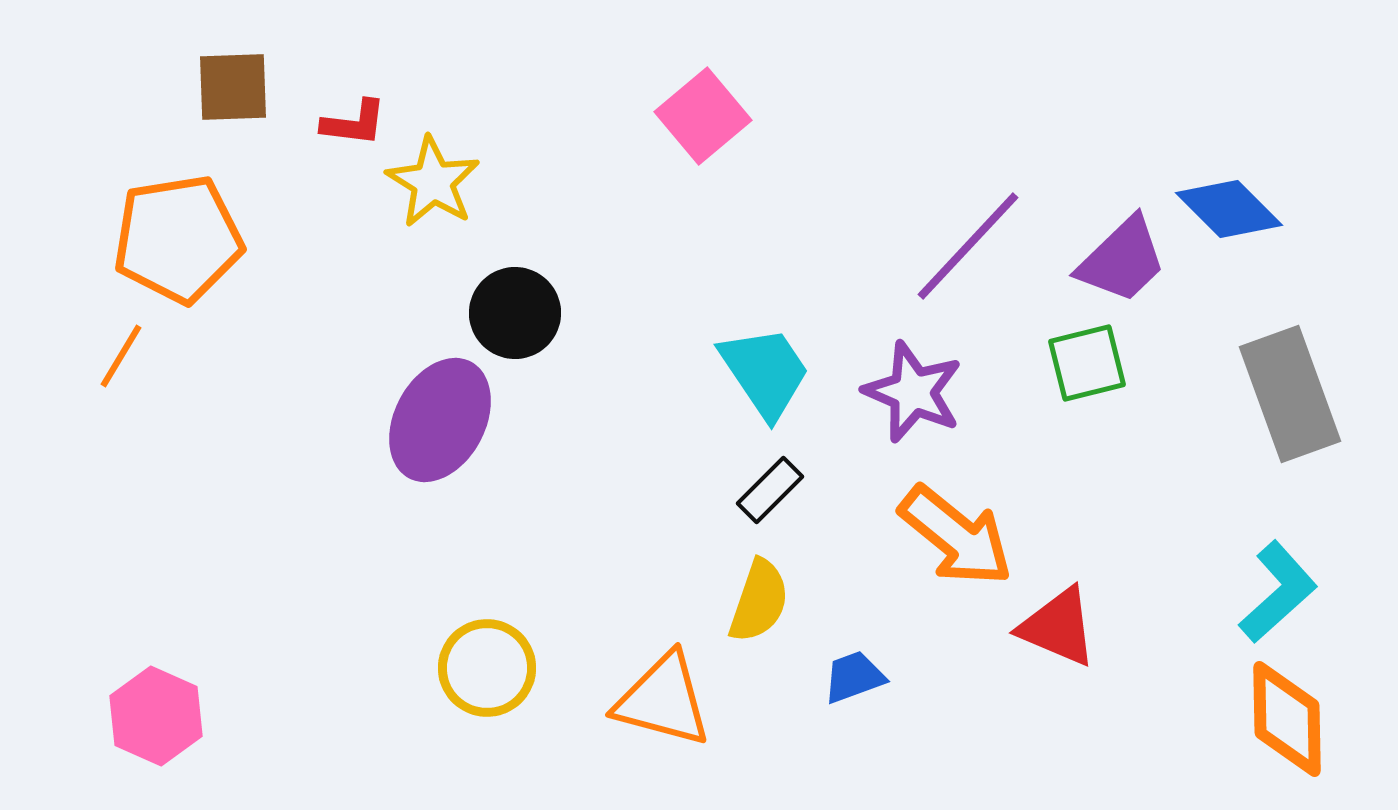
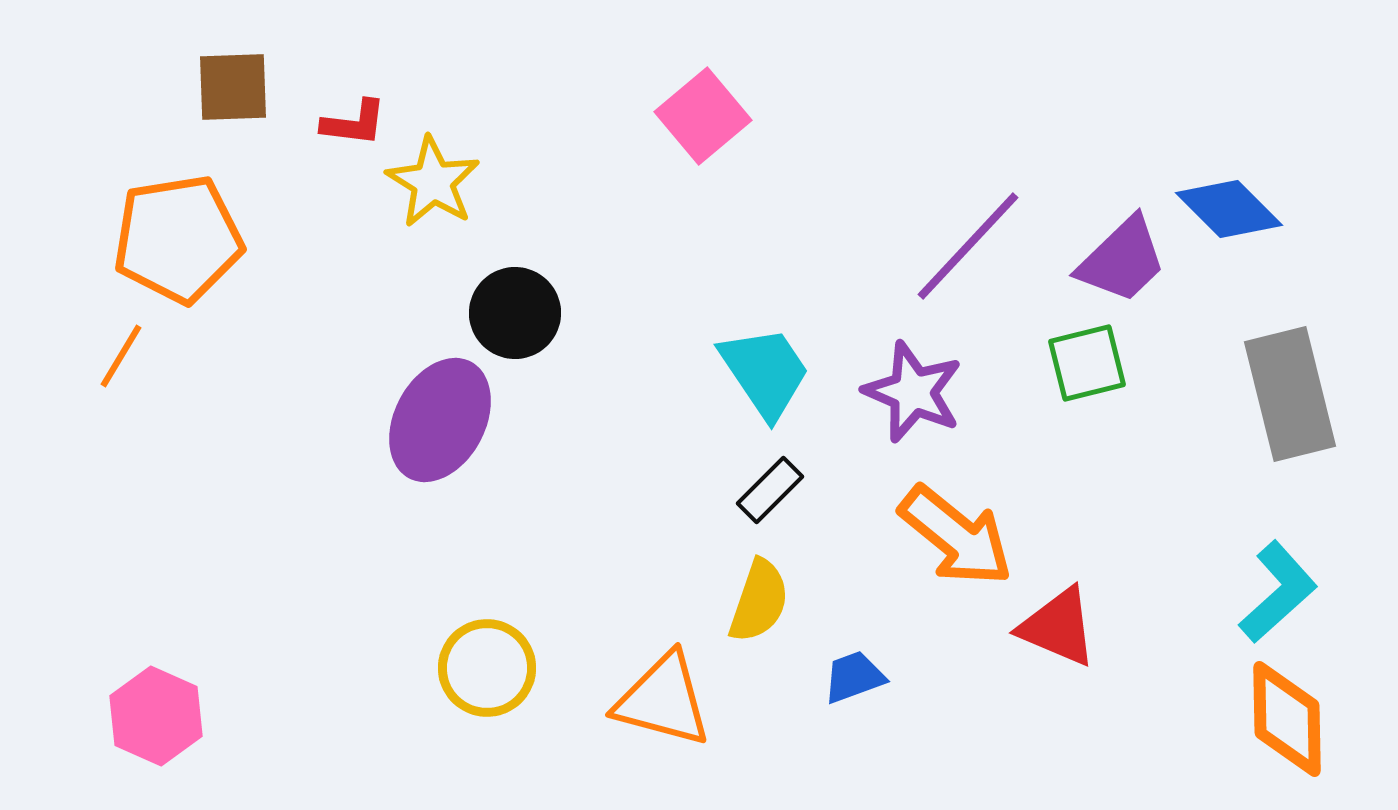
gray rectangle: rotated 6 degrees clockwise
